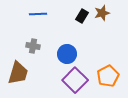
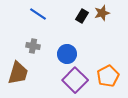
blue line: rotated 36 degrees clockwise
